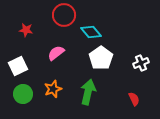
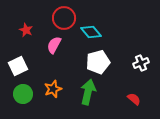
red circle: moved 3 px down
red star: rotated 16 degrees clockwise
pink semicircle: moved 2 px left, 8 px up; rotated 24 degrees counterclockwise
white pentagon: moved 3 px left, 4 px down; rotated 20 degrees clockwise
red semicircle: rotated 24 degrees counterclockwise
